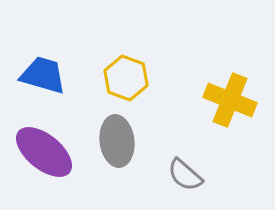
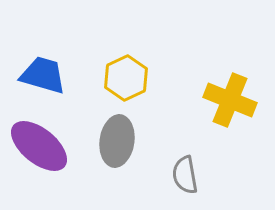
yellow hexagon: rotated 15 degrees clockwise
gray ellipse: rotated 15 degrees clockwise
purple ellipse: moved 5 px left, 6 px up
gray semicircle: rotated 39 degrees clockwise
